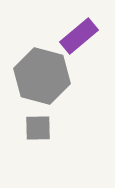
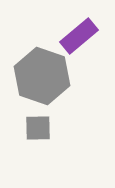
gray hexagon: rotated 4 degrees clockwise
